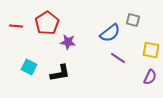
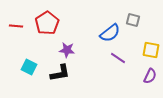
purple star: moved 1 px left, 8 px down
purple semicircle: moved 1 px up
